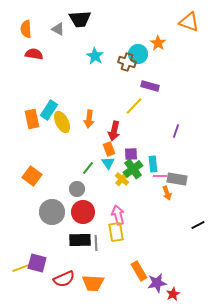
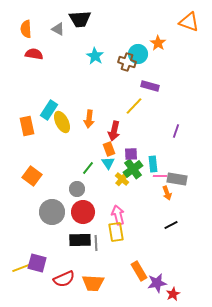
orange rectangle at (32, 119): moved 5 px left, 7 px down
black line at (198, 225): moved 27 px left
